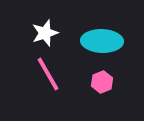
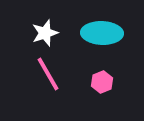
cyan ellipse: moved 8 px up
